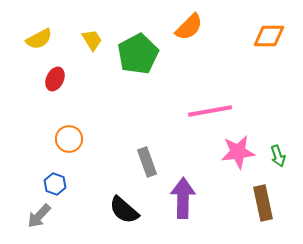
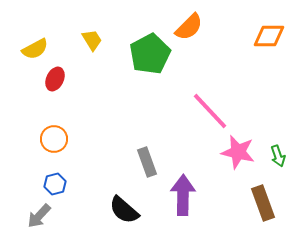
yellow semicircle: moved 4 px left, 10 px down
green pentagon: moved 12 px right
pink line: rotated 57 degrees clockwise
orange circle: moved 15 px left
pink star: rotated 20 degrees clockwise
blue hexagon: rotated 25 degrees clockwise
purple arrow: moved 3 px up
brown rectangle: rotated 8 degrees counterclockwise
